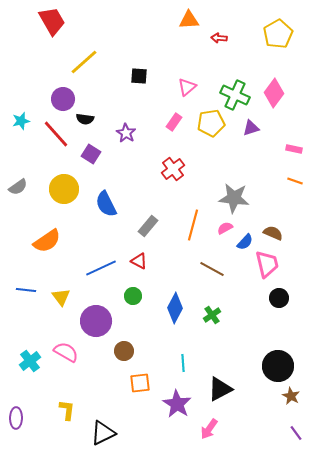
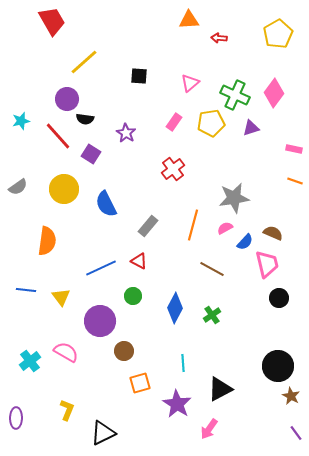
pink triangle at (187, 87): moved 3 px right, 4 px up
purple circle at (63, 99): moved 4 px right
red line at (56, 134): moved 2 px right, 2 px down
gray star at (234, 198): rotated 16 degrees counterclockwise
orange semicircle at (47, 241): rotated 48 degrees counterclockwise
purple circle at (96, 321): moved 4 px right
orange square at (140, 383): rotated 10 degrees counterclockwise
yellow L-shape at (67, 410): rotated 15 degrees clockwise
